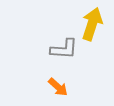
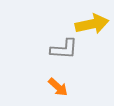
yellow arrow: rotated 60 degrees clockwise
